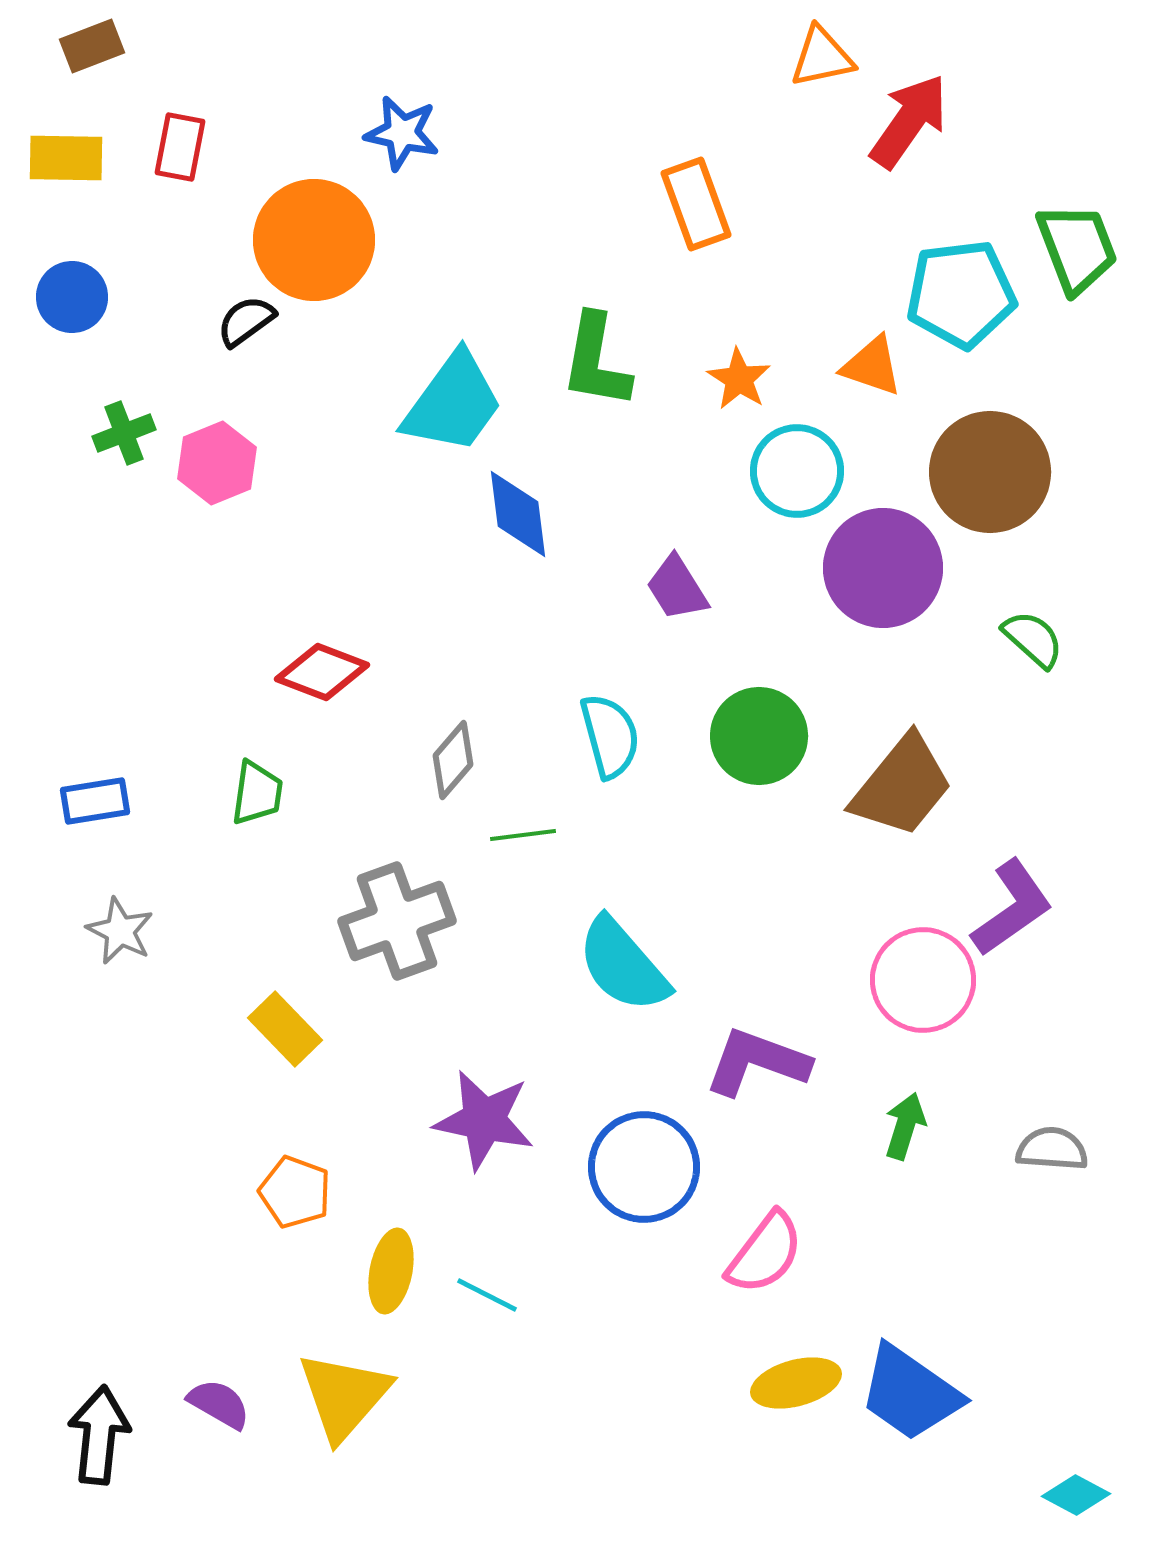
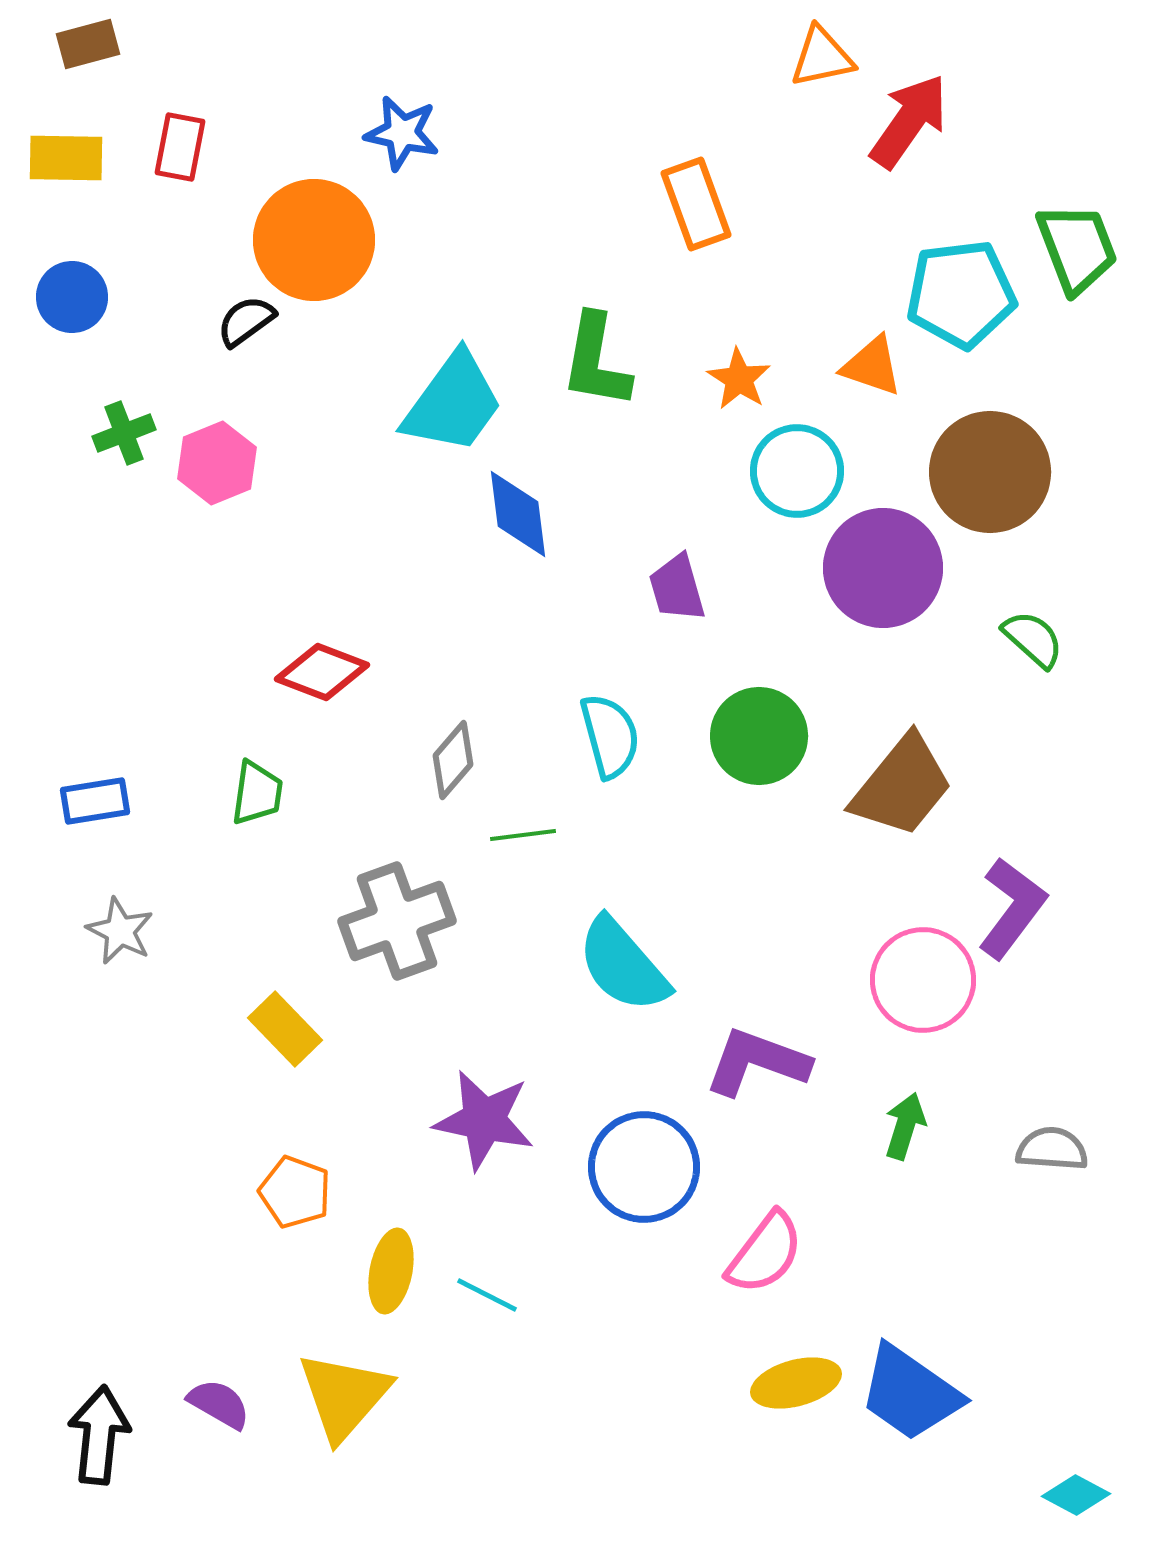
brown rectangle at (92, 46): moved 4 px left, 2 px up; rotated 6 degrees clockwise
purple trapezoid at (677, 588): rotated 16 degrees clockwise
purple L-shape at (1012, 908): rotated 18 degrees counterclockwise
